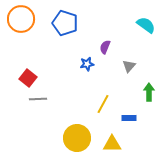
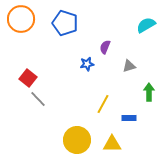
cyan semicircle: rotated 66 degrees counterclockwise
gray triangle: rotated 32 degrees clockwise
gray line: rotated 48 degrees clockwise
yellow circle: moved 2 px down
